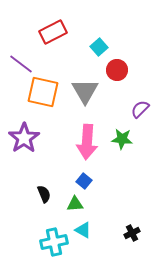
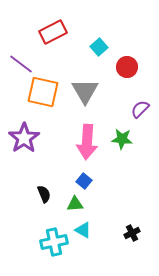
red circle: moved 10 px right, 3 px up
